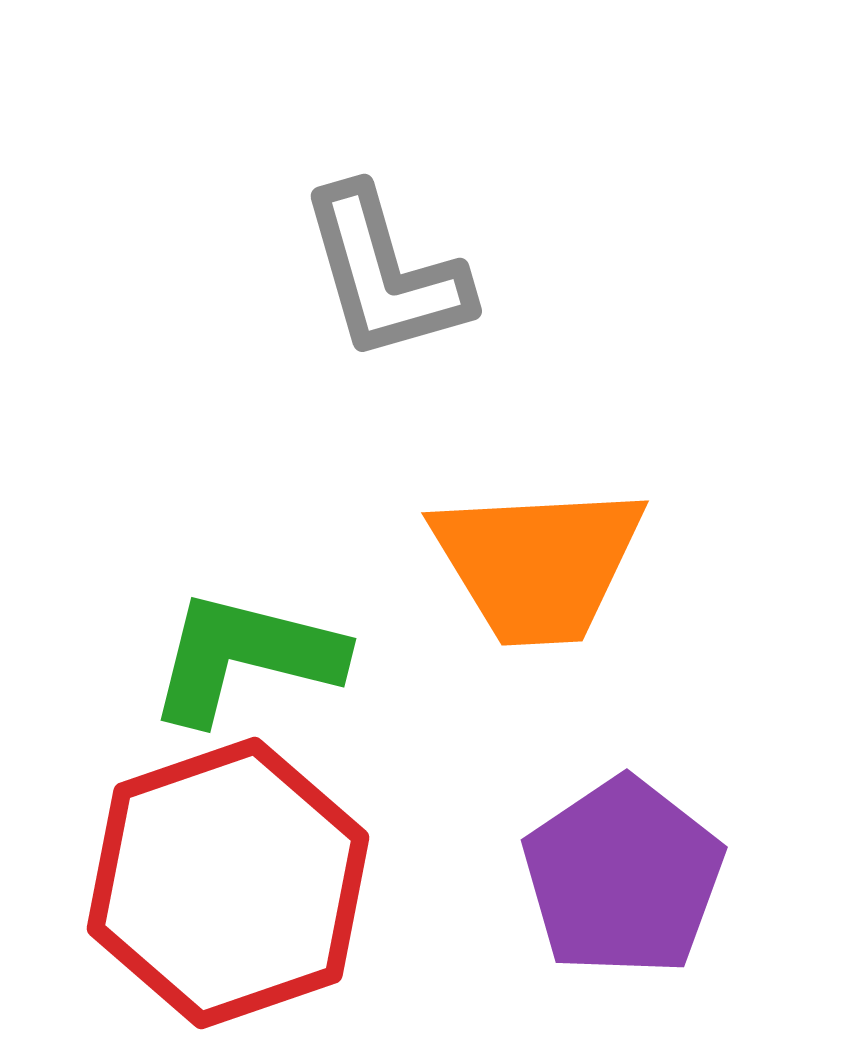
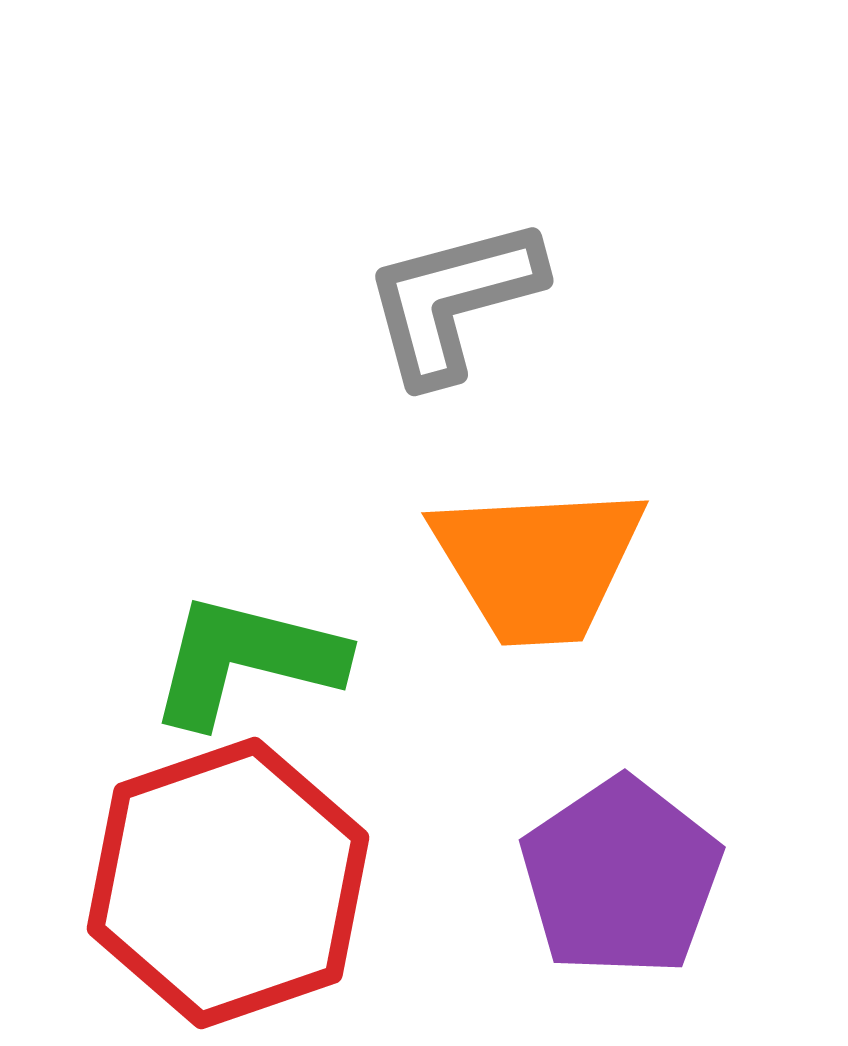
gray L-shape: moved 68 px right, 26 px down; rotated 91 degrees clockwise
green L-shape: moved 1 px right, 3 px down
purple pentagon: moved 2 px left
